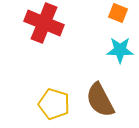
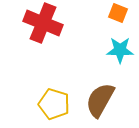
red cross: moved 1 px left
brown semicircle: rotated 57 degrees clockwise
